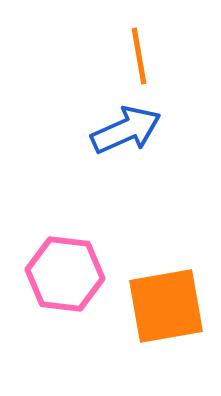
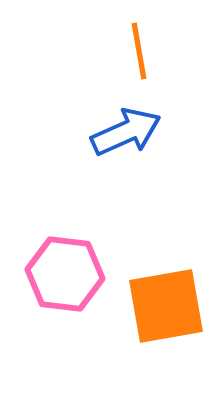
orange line: moved 5 px up
blue arrow: moved 2 px down
